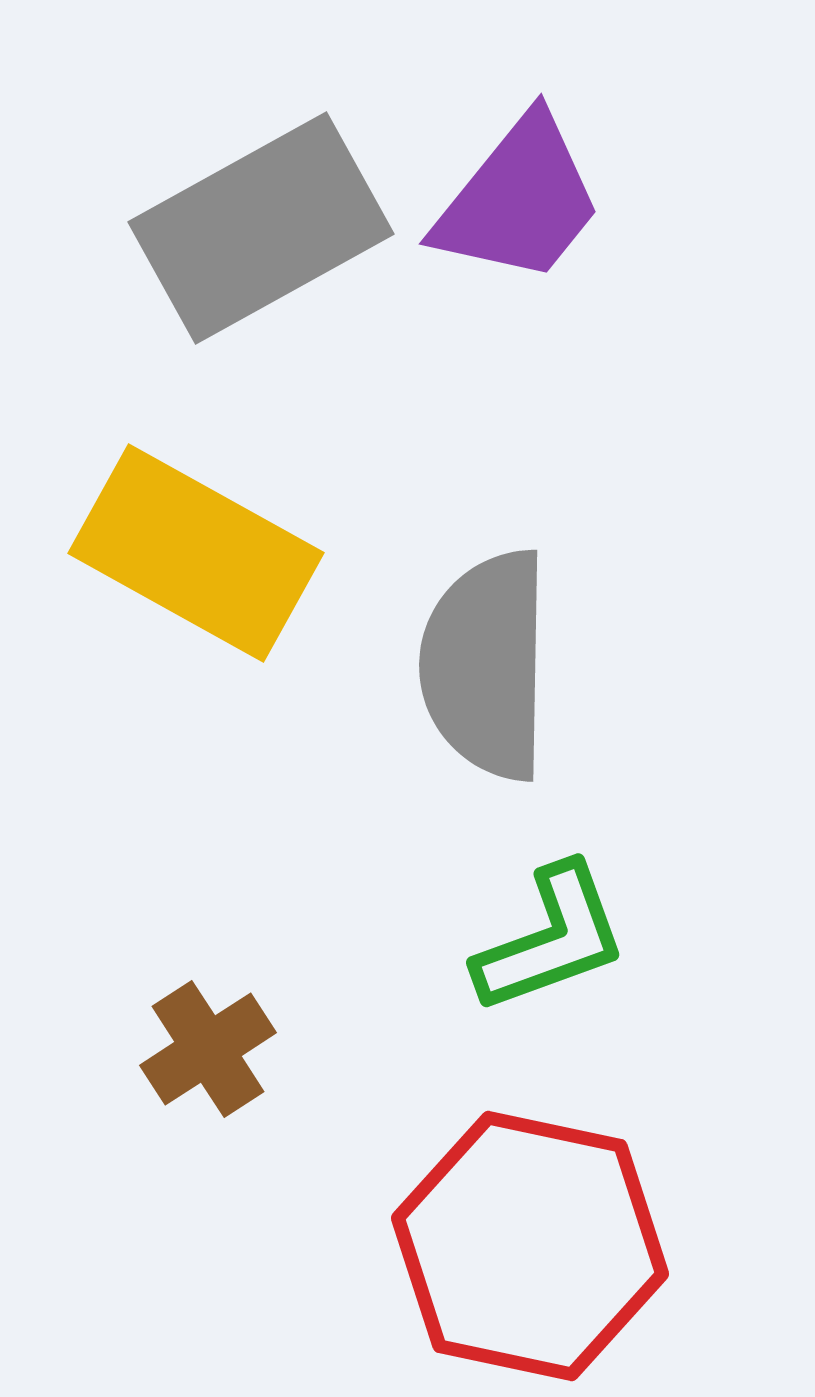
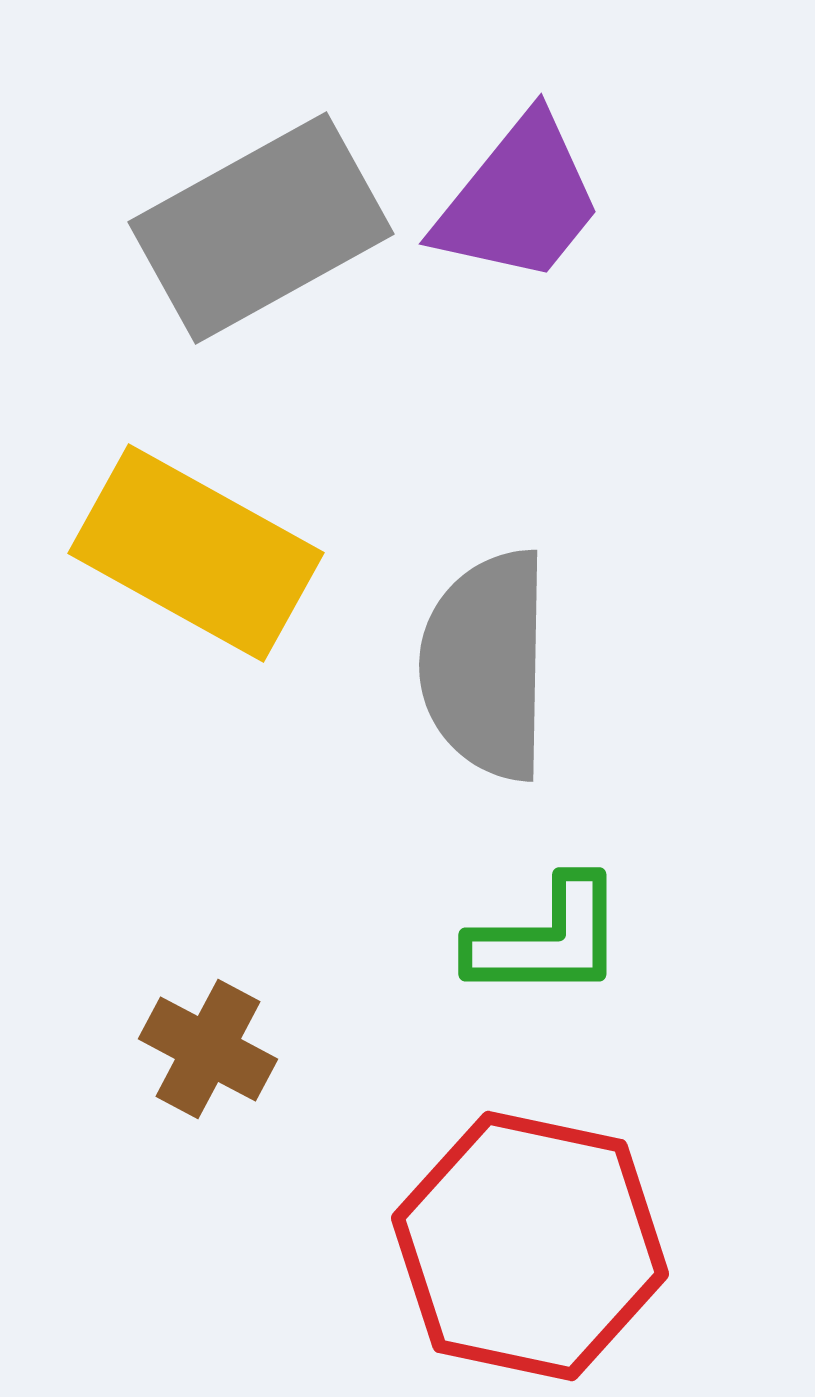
green L-shape: moved 4 px left; rotated 20 degrees clockwise
brown cross: rotated 29 degrees counterclockwise
